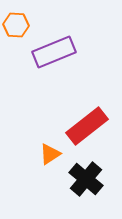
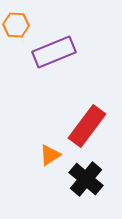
red rectangle: rotated 15 degrees counterclockwise
orange triangle: moved 1 px down
